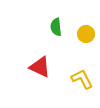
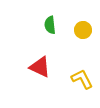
green semicircle: moved 6 px left, 2 px up
yellow circle: moved 3 px left, 4 px up
